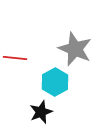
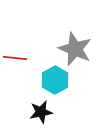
cyan hexagon: moved 2 px up
black star: rotated 10 degrees clockwise
